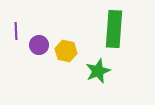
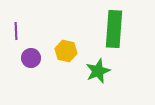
purple circle: moved 8 px left, 13 px down
